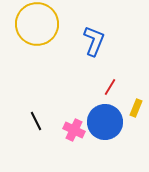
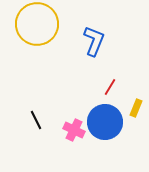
black line: moved 1 px up
